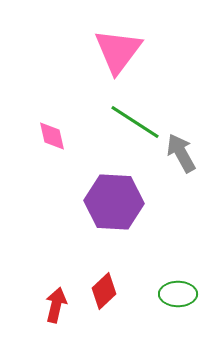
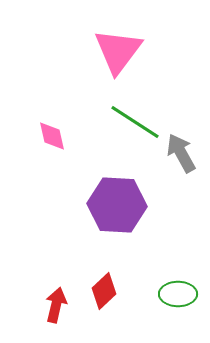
purple hexagon: moved 3 px right, 3 px down
